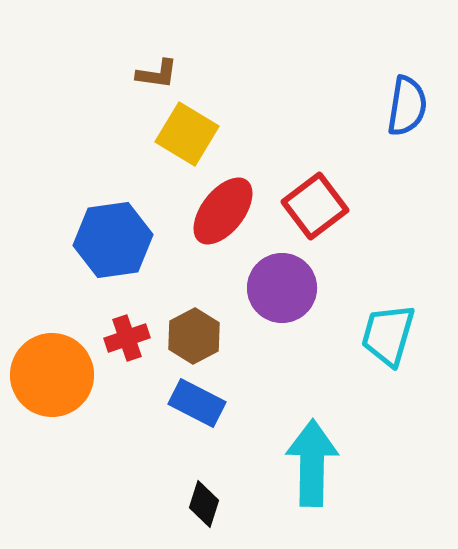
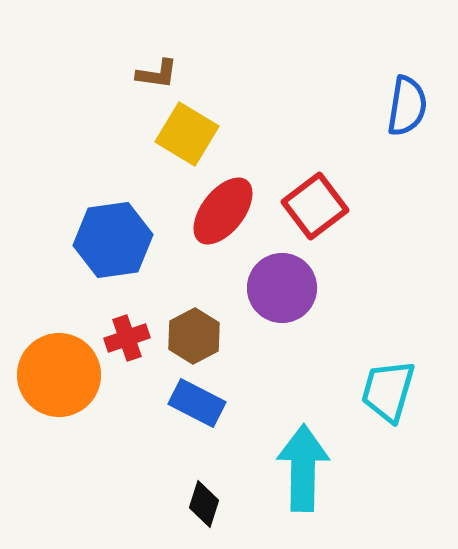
cyan trapezoid: moved 56 px down
orange circle: moved 7 px right
cyan arrow: moved 9 px left, 5 px down
